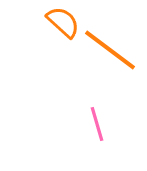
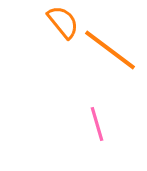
orange semicircle: rotated 9 degrees clockwise
